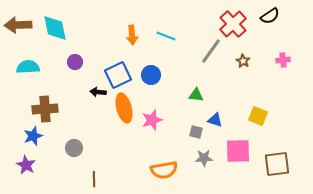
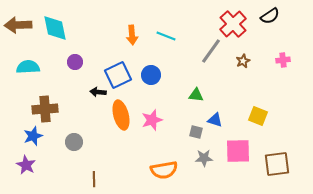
brown star: rotated 16 degrees clockwise
orange ellipse: moved 3 px left, 7 px down
gray circle: moved 6 px up
